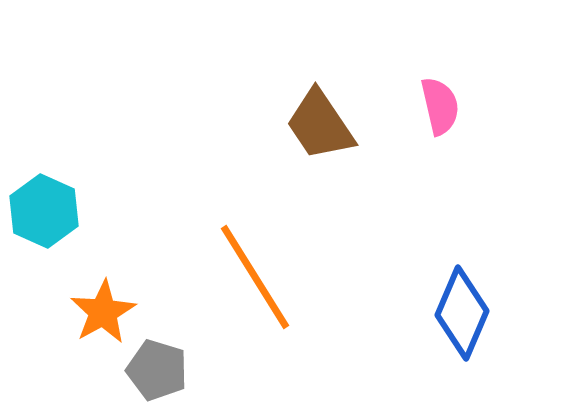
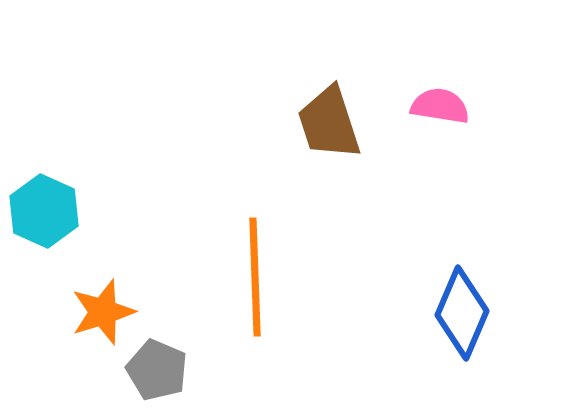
pink semicircle: rotated 68 degrees counterclockwise
brown trapezoid: moved 9 px right, 2 px up; rotated 16 degrees clockwise
orange line: rotated 30 degrees clockwise
orange star: rotated 12 degrees clockwise
gray pentagon: rotated 6 degrees clockwise
